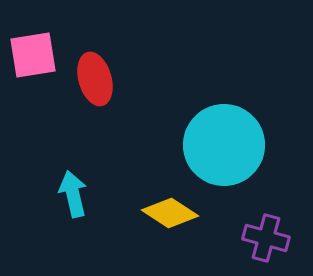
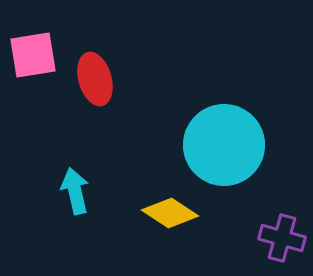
cyan arrow: moved 2 px right, 3 px up
purple cross: moved 16 px right
